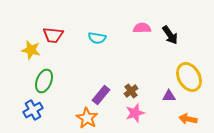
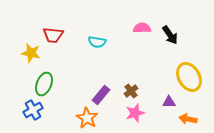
cyan semicircle: moved 4 px down
yellow star: moved 3 px down
green ellipse: moved 3 px down
purple triangle: moved 6 px down
